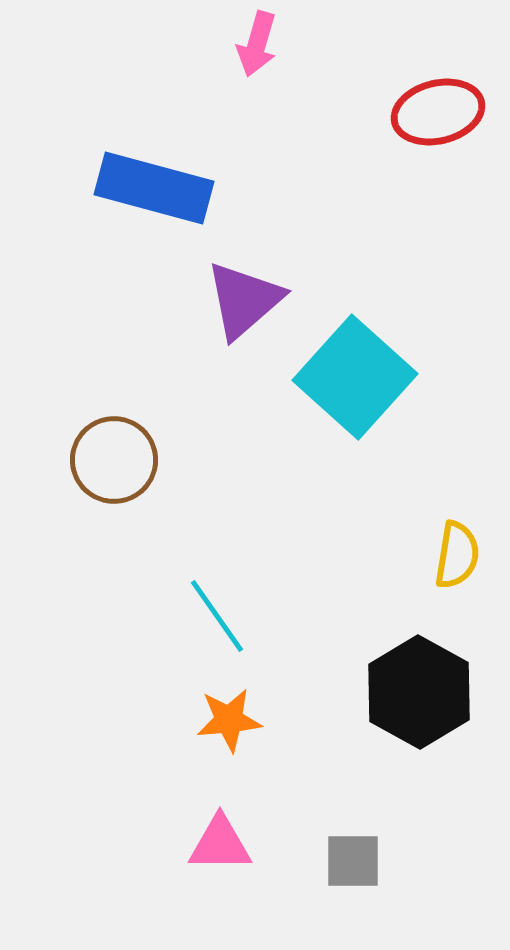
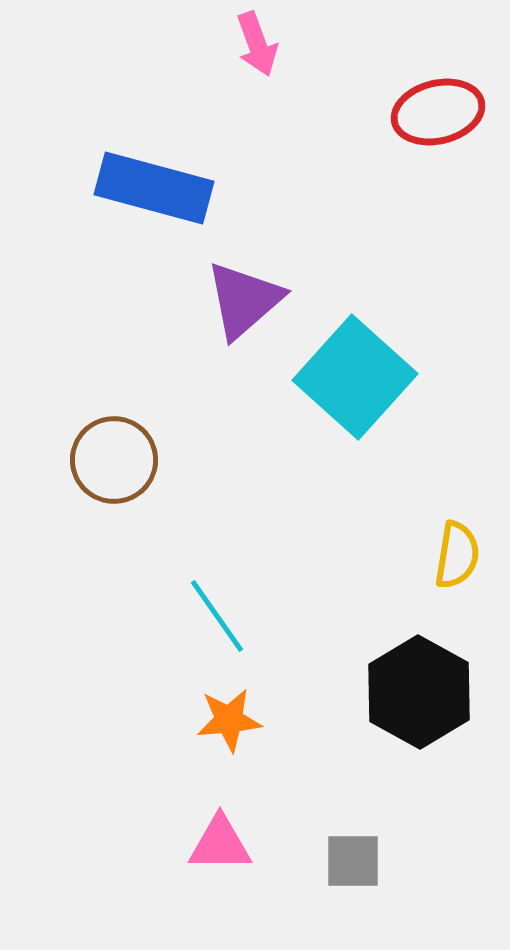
pink arrow: rotated 36 degrees counterclockwise
